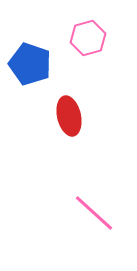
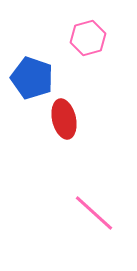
blue pentagon: moved 2 px right, 14 px down
red ellipse: moved 5 px left, 3 px down
